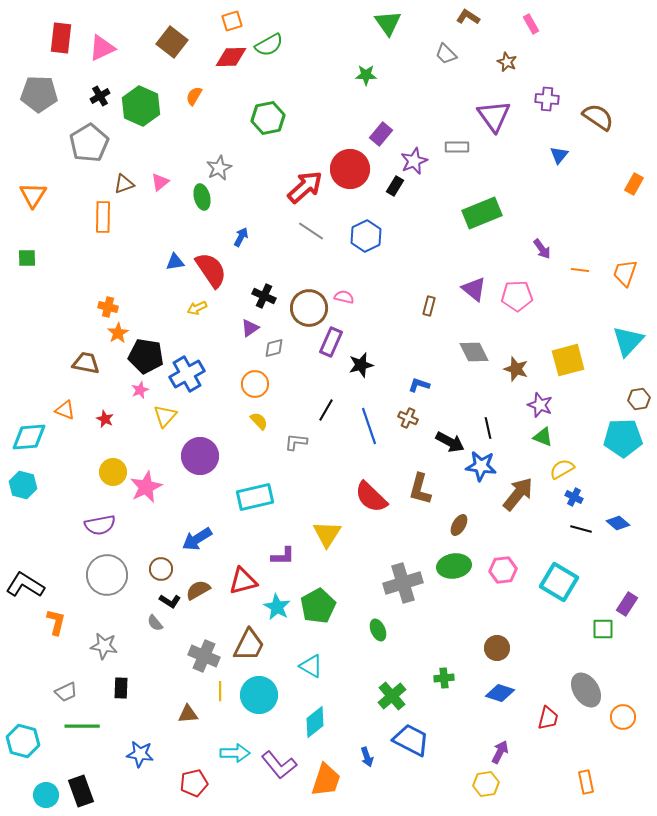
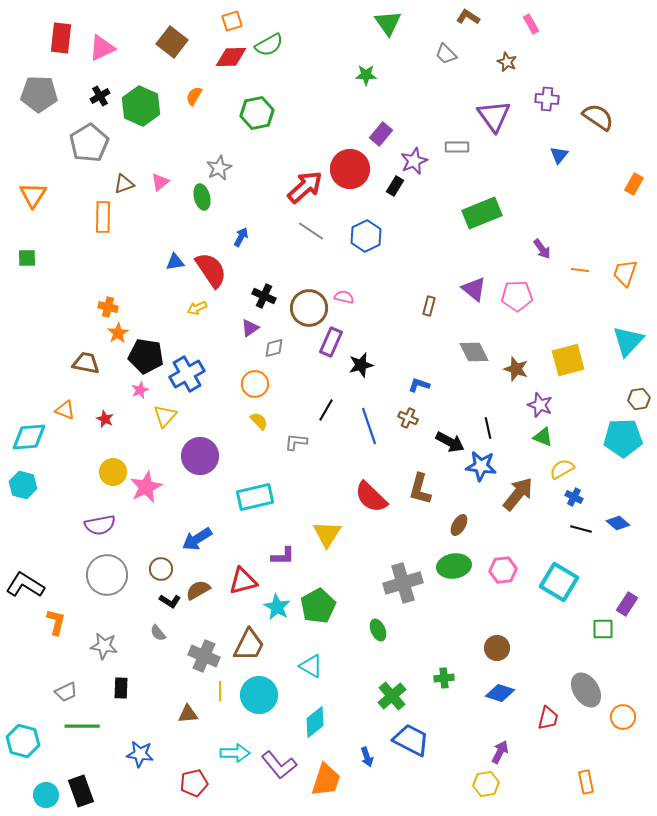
green hexagon at (268, 118): moved 11 px left, 5 px up
gray semicircle at (155, 623): moved 3 px right, 10 px down
